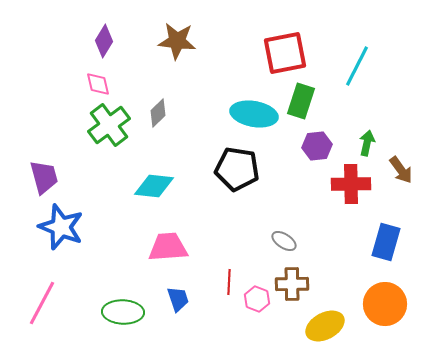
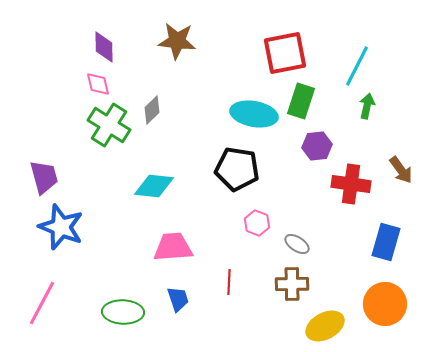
purple diamond: moved 6 px down; rotated 32 degrees counterclockwise
gray diamond: moved 6 px left, 3 px up
green cross: rotated 21 degrees counterclockwise
green arrow: moved 37 px up
red cross: rotated 9 degrees clockwise
gray ellipse: moved 13 px right, 3 px down
pink trapezoid: moved 5 px right
pink hexagon: moved 76 px up
